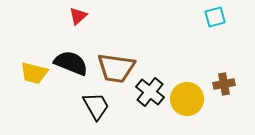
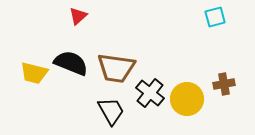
black cross: moved 1 px down
black trapezoid: moved 15 px right, 5 px down
